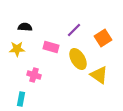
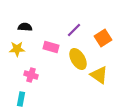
pink cross: moved 3 px left
